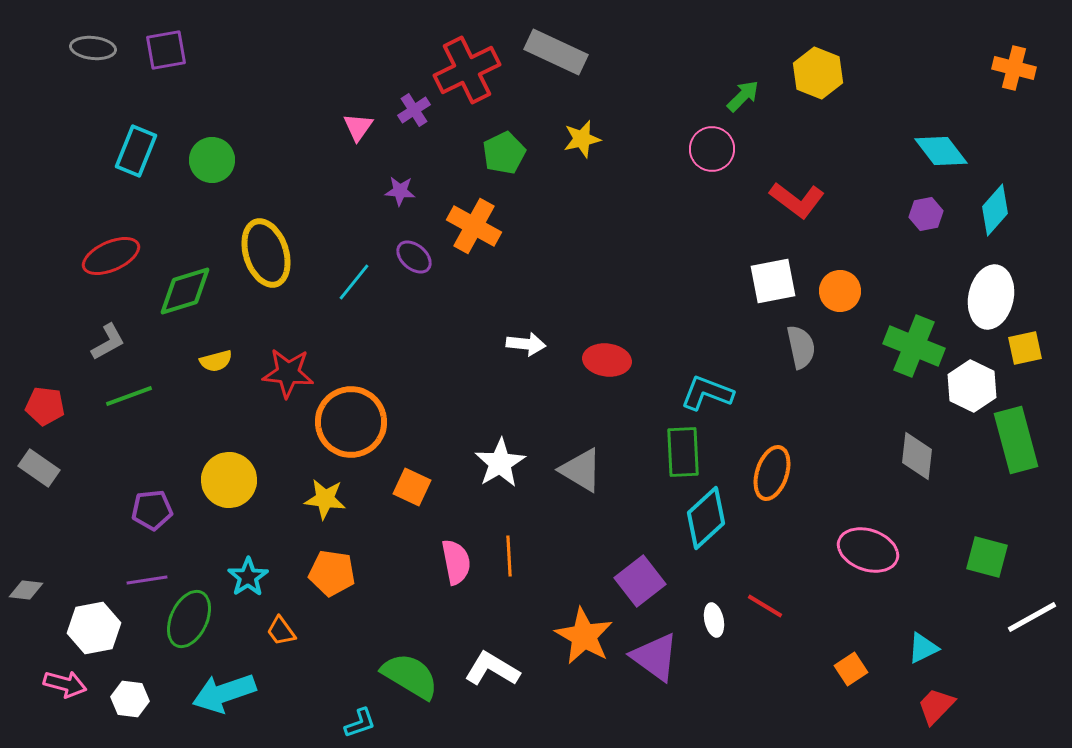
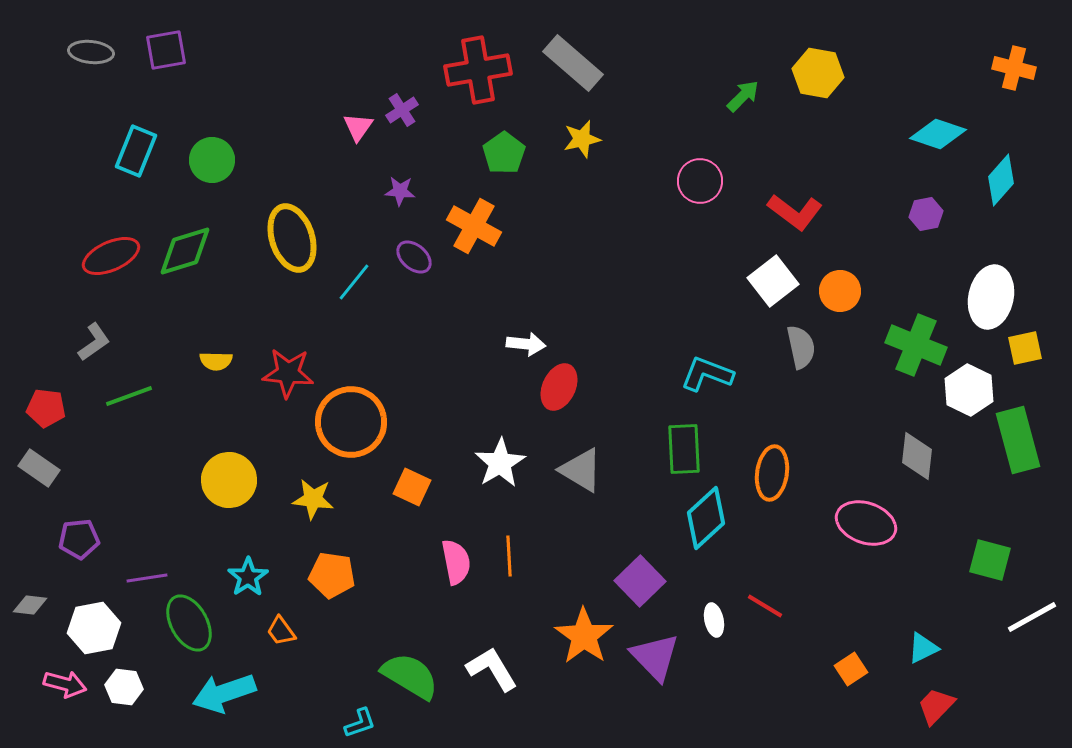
gray ellipse at (93, 48): moved 2 px left, 4 px down
gray rectangle at (556, 52): moved 17 px right, 11 px down; rotated 16 degrees clockwise
red cross at (467, 70): moved 11 px right; rotated 16 degrees clockwise
yellow hexagon at (818, 73): rotated 12 degrees counterclockwise
purple cross at (414, 110): moved 12 px left
pink circle at (712, 149): moved 12 px left, 32 px down
cyan diamond at (941, 151): moved 3 px left, 17 px up; rotated 34 degrees counterclockwise
green pentagon at (504, 153): rotated 9 degrees counterclockwise
red L-shape at (797, 200): moved 2 px left, 12 px down
cyan diamond at (995, 210): moved 6 px right, 30 px up
yellow ellipse at (266, 253): moved 26 px right, 15 px up
white square at (773, 281): rotated 27 degrees counterclockwise
green diamond at (185, 291): moved 40 px up
gray L-shape at (108, 342): moved 14 px left; rotated 6 degrees counterclockwise
green cross at (914, 346): moved 2 px right, 1 px up
red ellipse at (607, 360): moved 48 px left, 27 px down; rotated 72 degrees counterclockwise
yellow semicircle at (216, 361): rotated 16 degrees clockwise
white hexagon at (972, 386): moved 3 px left, 4 px down
cyan L-shape at (707, 393): moved 19 px up
red pentagon at (45, 406): moved 1 px right, 2 px down
green rectangle at (1016, 440): moved 2 px right
green rectangle at (683, 452): moved 1 px right, 3 px up
orange ellipse at (772, 473): rotated 10 degrees counterclockwise
yellow star at (325, 499): moved 12 px left
purple pentagon at (152, 510): moved 73 px left, 29 px down
pink ellipse at (868, 550): moved 2 px left, 27 px up
green square at (987, 557): moved 3 px right, 3 px down
orange pentagon at (332, 573): moved 2 px down
purple line at (147, 580): moved 2 px up
purple square at (640, 581): rotated 6 degrees counterclockwise
gray diamond at (26, 590): moved 4 px right, 15 px down
green ellipse at (189, 619): moved 4 px down; rotated 54 degrees counterclockwise
orange star at (584, 636): rotated 6 degrees clockwise
purple triangle at (655, 657): rotated 10 degrees clockwise
white L-shape at (492, 669): rotated 28 degrees clockwise
white hexagon at (130, 699): moved 6 px left, 12 px up
